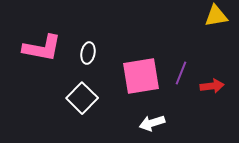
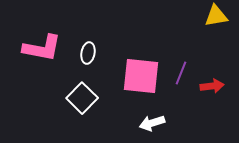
pink square: rotated 15 degrees clockwise
